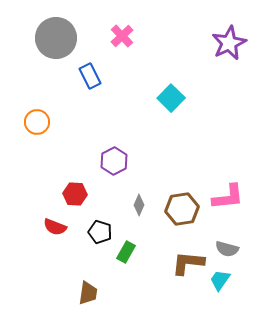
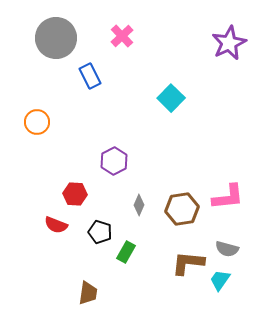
red semicircle: moved 1 px right, 2 px up
